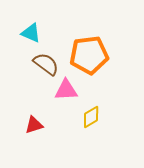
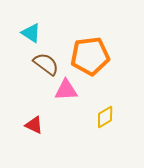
cyan triangle: rotated 10 degrees clockwise
orange pentagon: moved 1 px right, 1 px down
yellow diamond: moved 14 px right
red triangle: rotated 42 degrees clockwise
